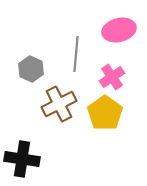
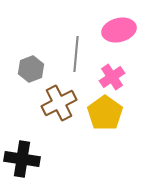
gray hexagon: rotated 15 degrees clockwise
brown cross: moved 1 px up
